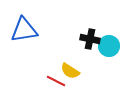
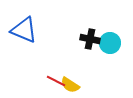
blue triangle: rotated 32 degrees clockwise
cyan circle: moved 1 px right, 3 px up
yellow semicircle: moved 14 px down
